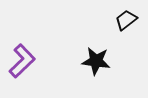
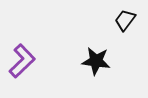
black trapezoid: moved 1 px left; rotated 15 degrees counterclockwise
